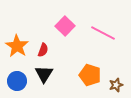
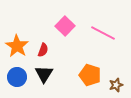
blue circle: moved 4 px up
